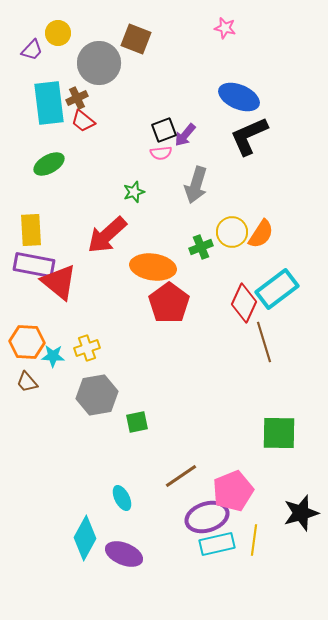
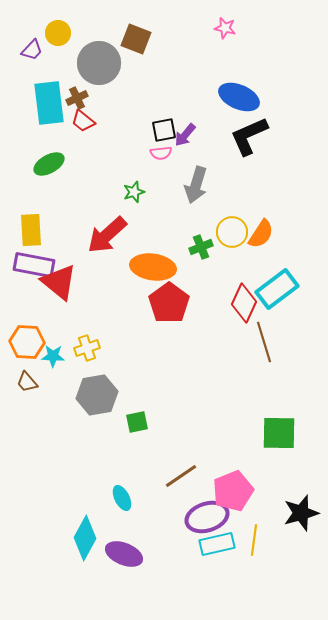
black square at (164, 130): rotated 10 degrees clockwise
